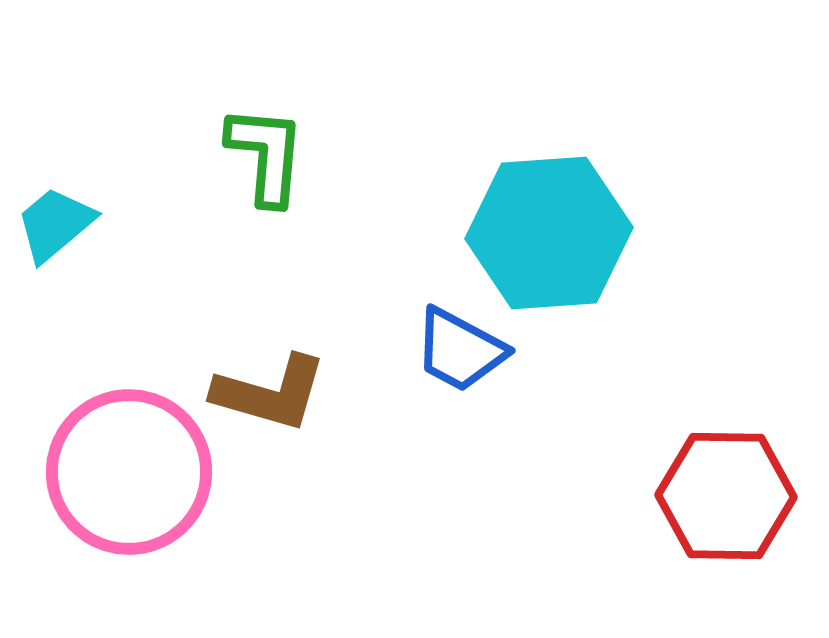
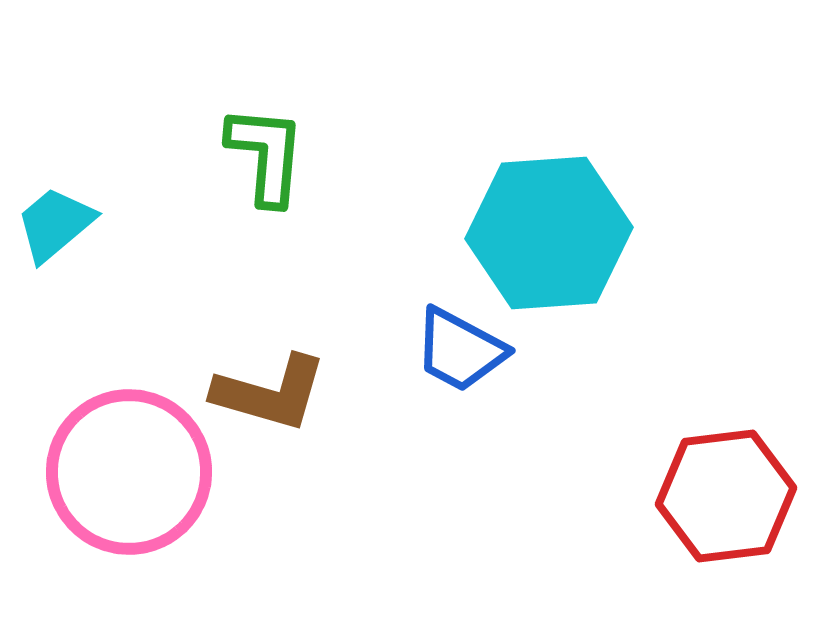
red hexagon: rotated 8 degrees counterclockwise
